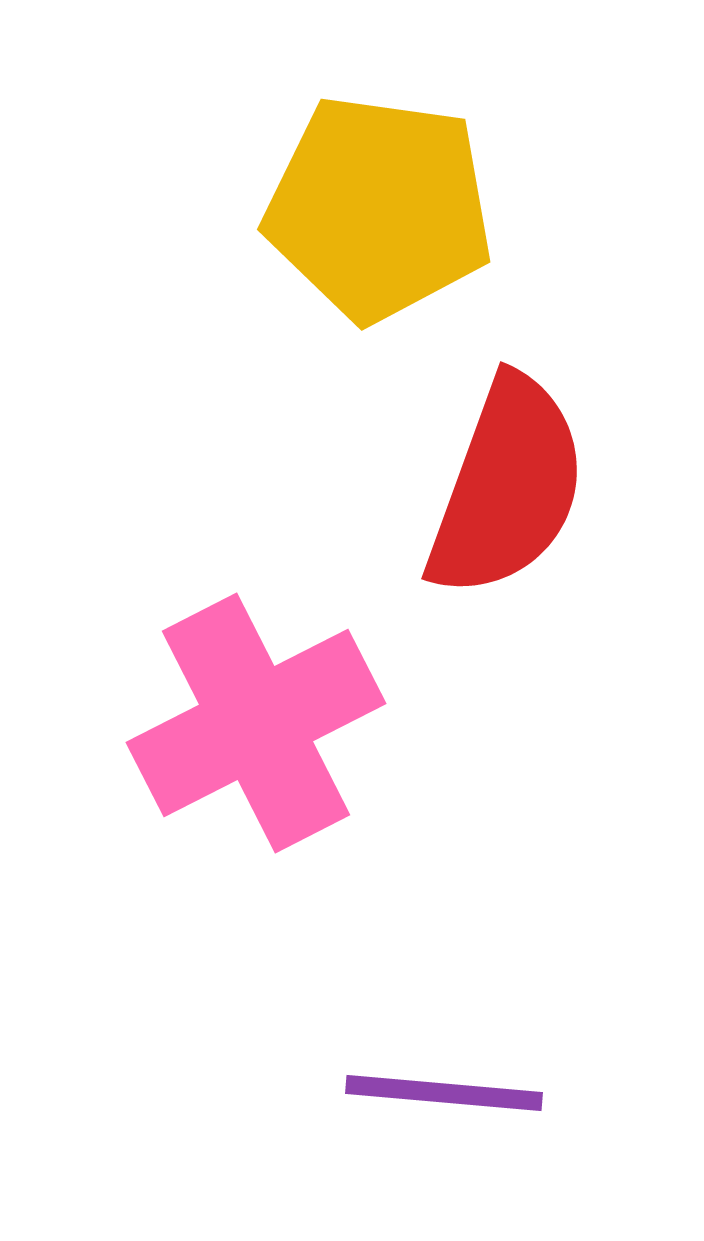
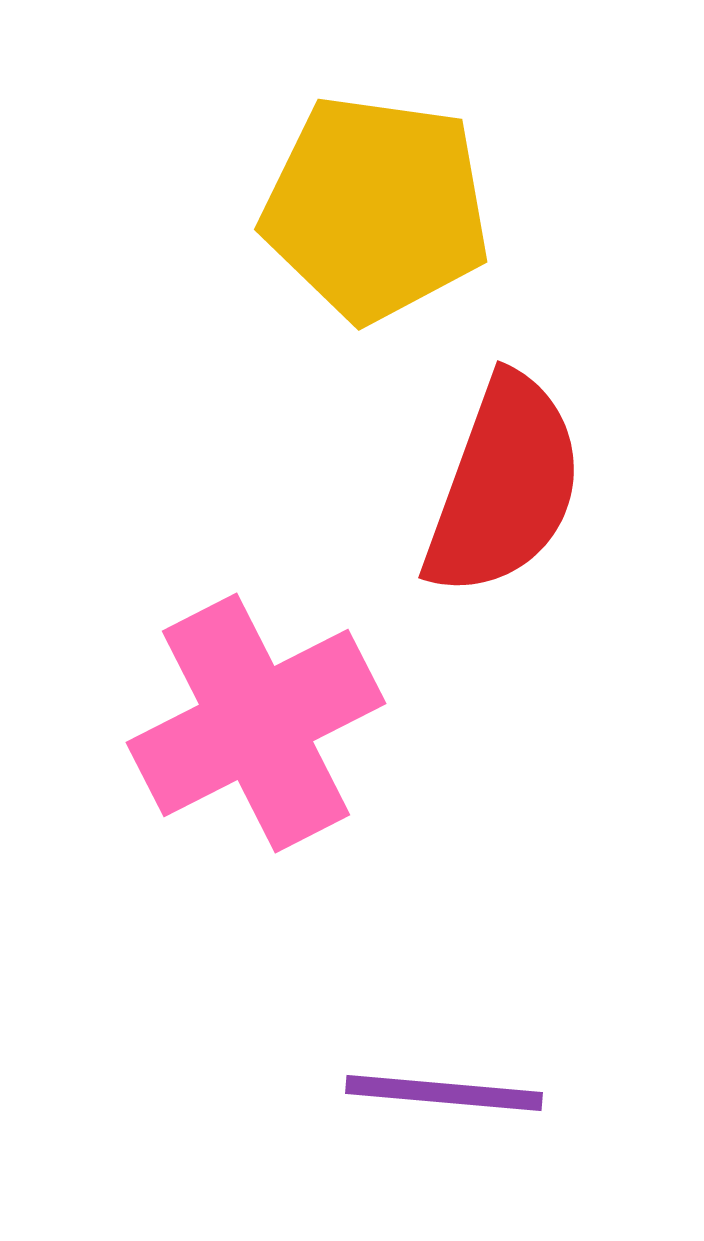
yellow pentagon: moved 3 px left
red semicircle: moved 3 px left, 1 px up
